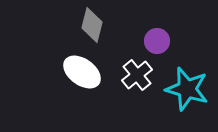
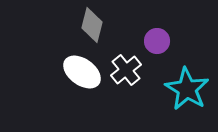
white cross: moved 11 px left, 5 px up
cyan star: rotated 15 degrees clockwise
